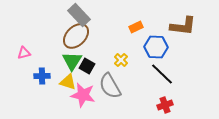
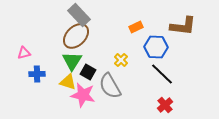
black square: moved 1 px right, 6 px down
blue cross: moved 5 px left, 2 px up
red cross: rotated 21 degrees counterclockwise
